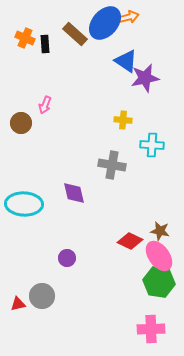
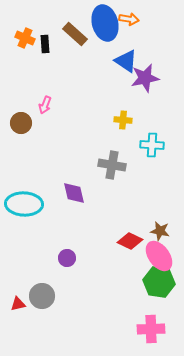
orange arrow: moved 2 px down; rotated 24 degrees clockwise
blue ellipse: rotated 56 degrees counterclockwise
